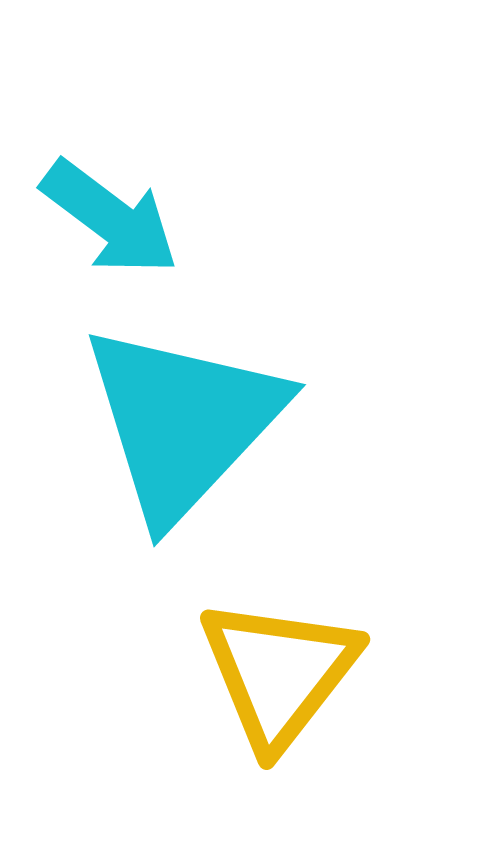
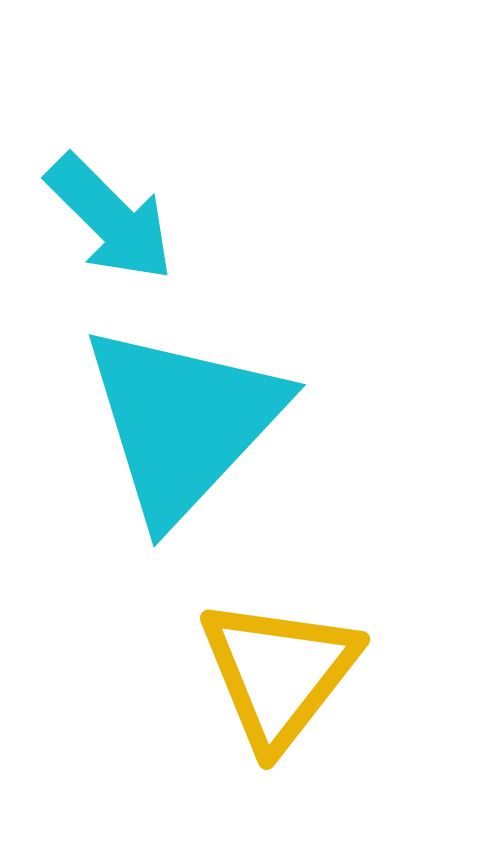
cyan arrow: rotated 8 degrees clockwise
